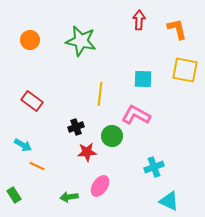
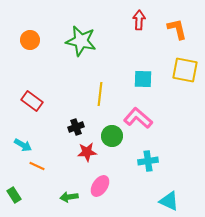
pink L-shape: moved 2 px right, 3 px down; rotated 12 degrees clockwise
cyan cross: moved 6 px left, 6 px up; rotated 12 degrees clockwise
